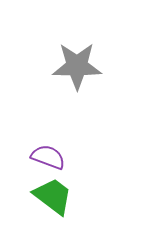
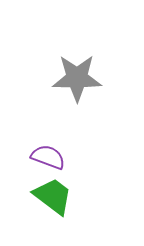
gray star: moved 12 px down
